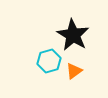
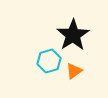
black star: rotated 8 degrees clockwise
